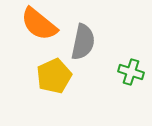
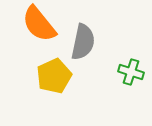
orange semicircle: rotated 12 degrees clockwise
